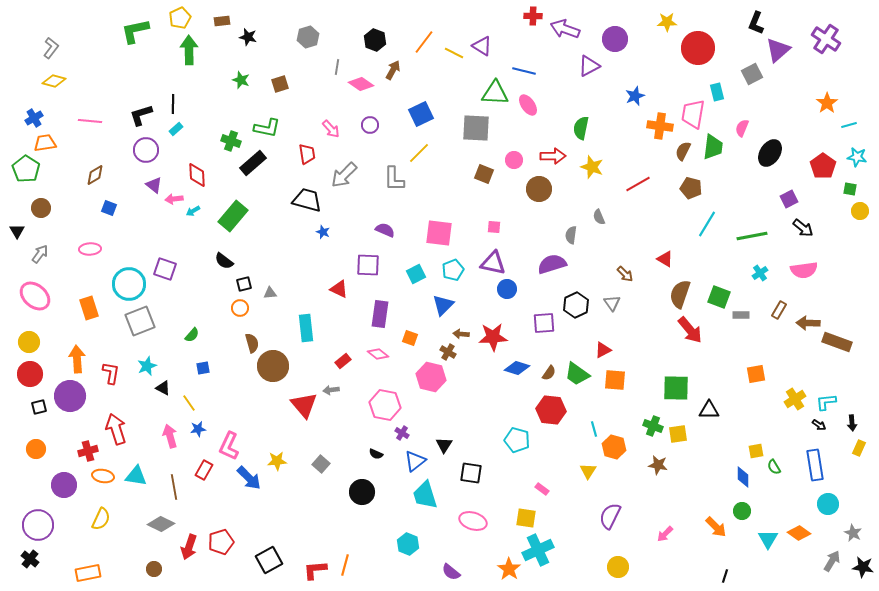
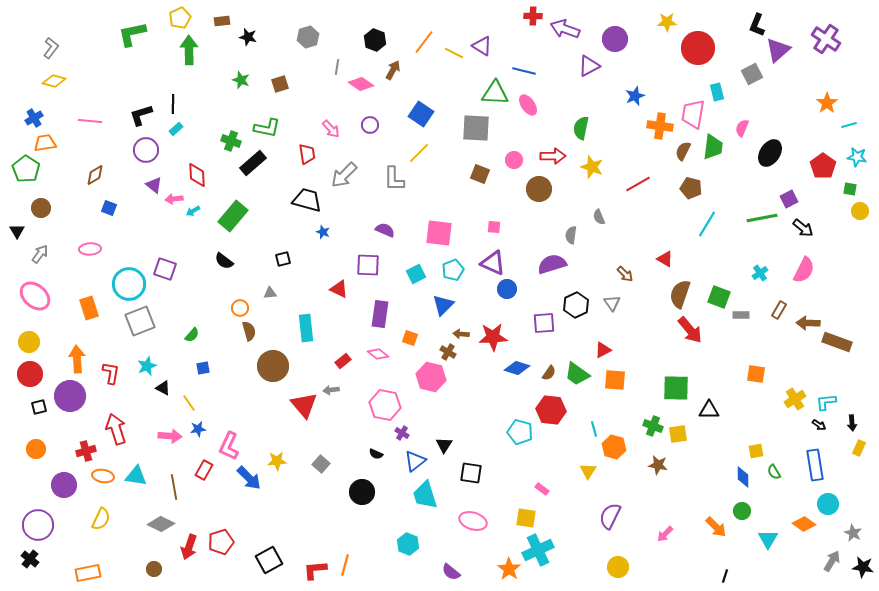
black L-shape at (756, 23): moved 1 px right, 2 px down
green L-shape at (135, 31): moved 3 px left, 3 px down
blue square at (421, 114): rotated 30 degrees counterclockwise
brown square at (484, 174): moved 4 px left
green line at (752, 236): moved 10 px right, 18 px up
purple triangle at (493, 263): rotated 12 degrees clockwise
pink semicircle at (804, 270): rotated 56 degrees counterclockwise
black square at (244, 284): moved 39 px right, 25 px up
brown semicircle at (252, 343): moved 3 px left, 12 px up
orange square at (756, 374): rotated 18 degrees clockwise
pink arrow at (170, 436): rotated 110 degrees clockwise
cyan pentagon at (517, 440): moved 3 px right, 8 px up
red cross at (88, 451): moved 2 px left
green semicircle at (774, 467): moved 5 px down
orange diamond at (799, 533): moved 5 px right, 9 px up
